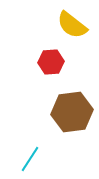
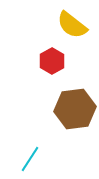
red hexagon: moved 1 px right, 1 px up; rotated 25 degrees counterclockwise
brown hexagon: moved 3 px right, 3 px up
